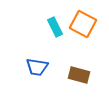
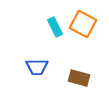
blue trapezoid: rotated 10 degrees counterclockwise
brown rectangle: moved 3 px down
